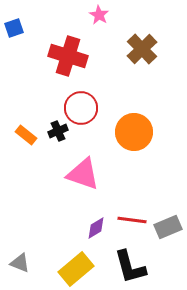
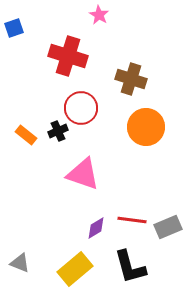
brown cross: moved 11 px left, 30 px down; rotated 28 degrees counterclockwise
orange circle: moved 12 px right, 5 px up
yellow rectangle: moved 1 px left
